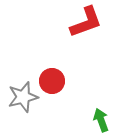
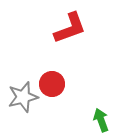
red L-shape: moved 16 px left, 6 px down
red circle: moved 3 px down
